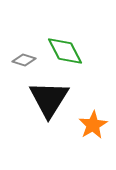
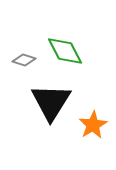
black triangle: moved 2 px right, 3 px down
